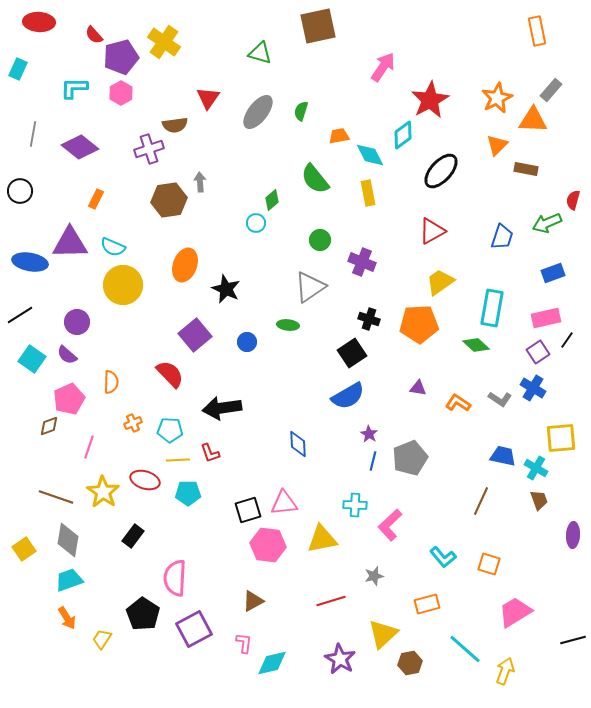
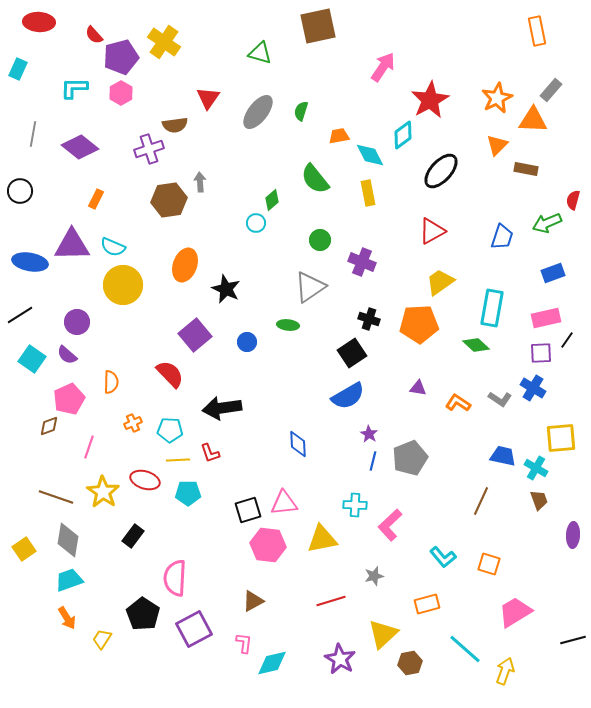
purple triangle at (70, 243): moved 2 px right, 2 px down
purple square at (538, 352): moved 3 px right, 1 px down; rotated 30 degrees clockwise
